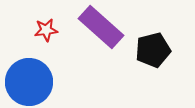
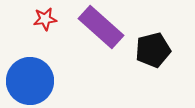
red star: moved 1 px left, 11 px up
blue circle: moved 1 px right, 1 px up
